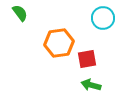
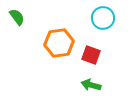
green semicircle: moved 3 px left, 4 px down
red square: moved 4 px right, 4 px up; rotated 30 degrees clockwise
